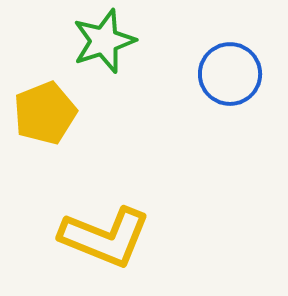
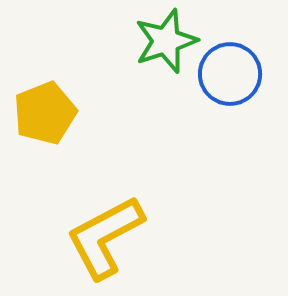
green star: moved 62 px right
yellow L-shape: rotated 130 degrees clockwise
